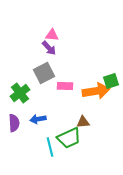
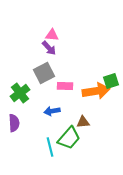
blue arrow: moved 14 px right, 8 px up
green trapezoid: rotated 25 degrees counterclockwise
